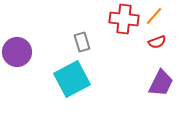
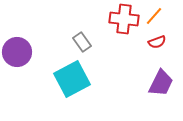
gray rectangle: rotated 18 degrees counterclockwise
